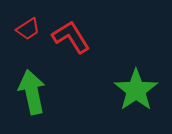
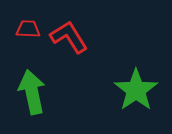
red trapezoid: rotated 145 degrees counterclockwise
red L-shape: moved 2 px left
